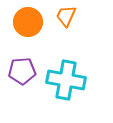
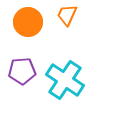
orange trapezoid: moved 1 px right, 1 px up
cyan cross: moved 1 px left; rotated 24 degrees clockwise
